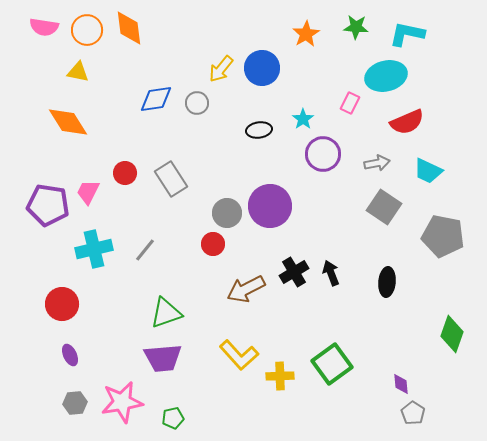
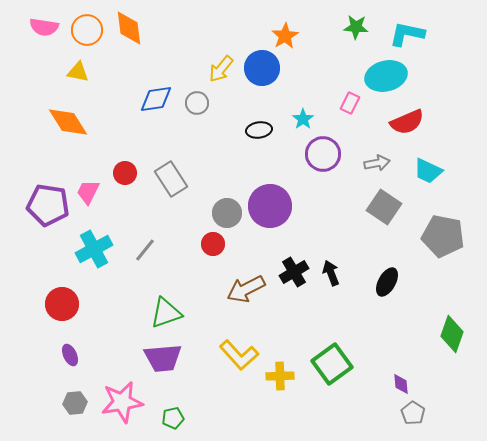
orange star at (306, 34): moved 21 px left, 2 px down
cyan cross at (94, 249): rotated 15 degrees counterclockwise
black ellipse at (387, 282): rotated 24 degrees clockwise
